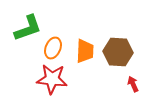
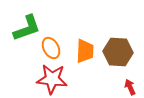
green L-shape: moved 1 px left
orange ellipse: moved 2 px left; rotated 50 degrees counterclockwise
red arrow: moved 3 px left, 3 px down
